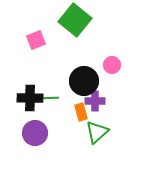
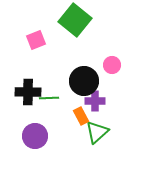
black cross: moved 2 px left, 6 px up
orange rectangle: moved 4 px down; rotated 12 degrees counterclockwise
purple circle: moved 3 px down
